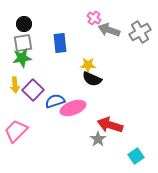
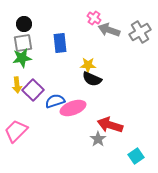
yellow arrow: moved 2 px right
